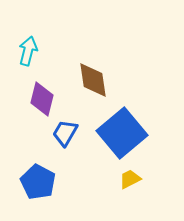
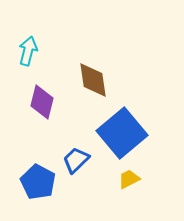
purple diamond: moved 3 px down
blue trapezoid: moved 11 px right, 27 px down; rotated 16 degrees clockwise
yellow trapezoid: moved 1 px left
